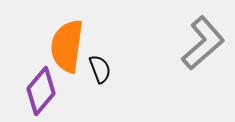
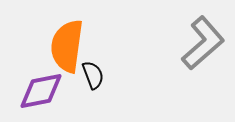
black semicircle: moved 7 px left, 6 px down
purple diamond: rotated 39 degrees clockwise
